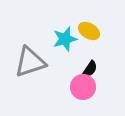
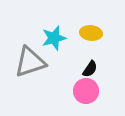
yellow ellipse: moved 2 px right, 2 px down; rotated 25 degrees counterclockwise
cyan star: moved 11 px left, 1 px up
pink circle: moved 3 px right, 4 px down
